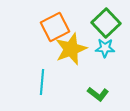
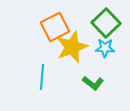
yellow star: moved 1 px right, 2 px up
cyan line: moved 5 px up
green L-shape: moved 5 px left, 11 px up
